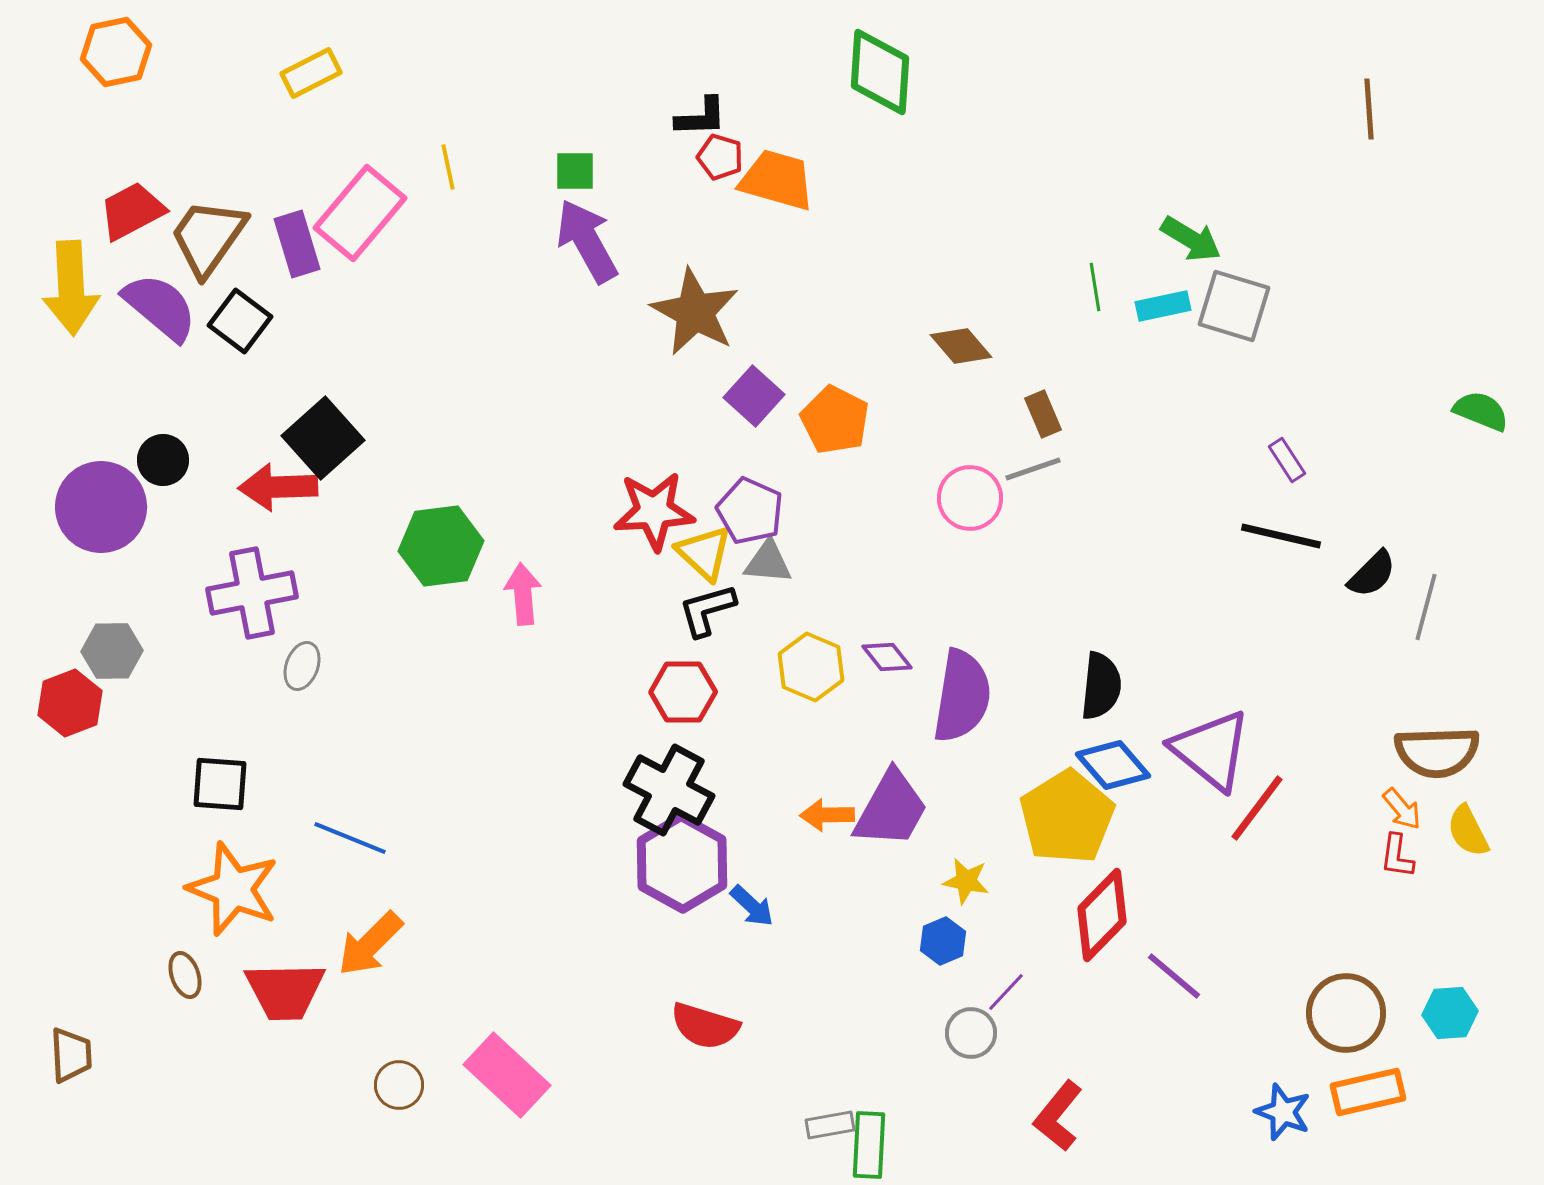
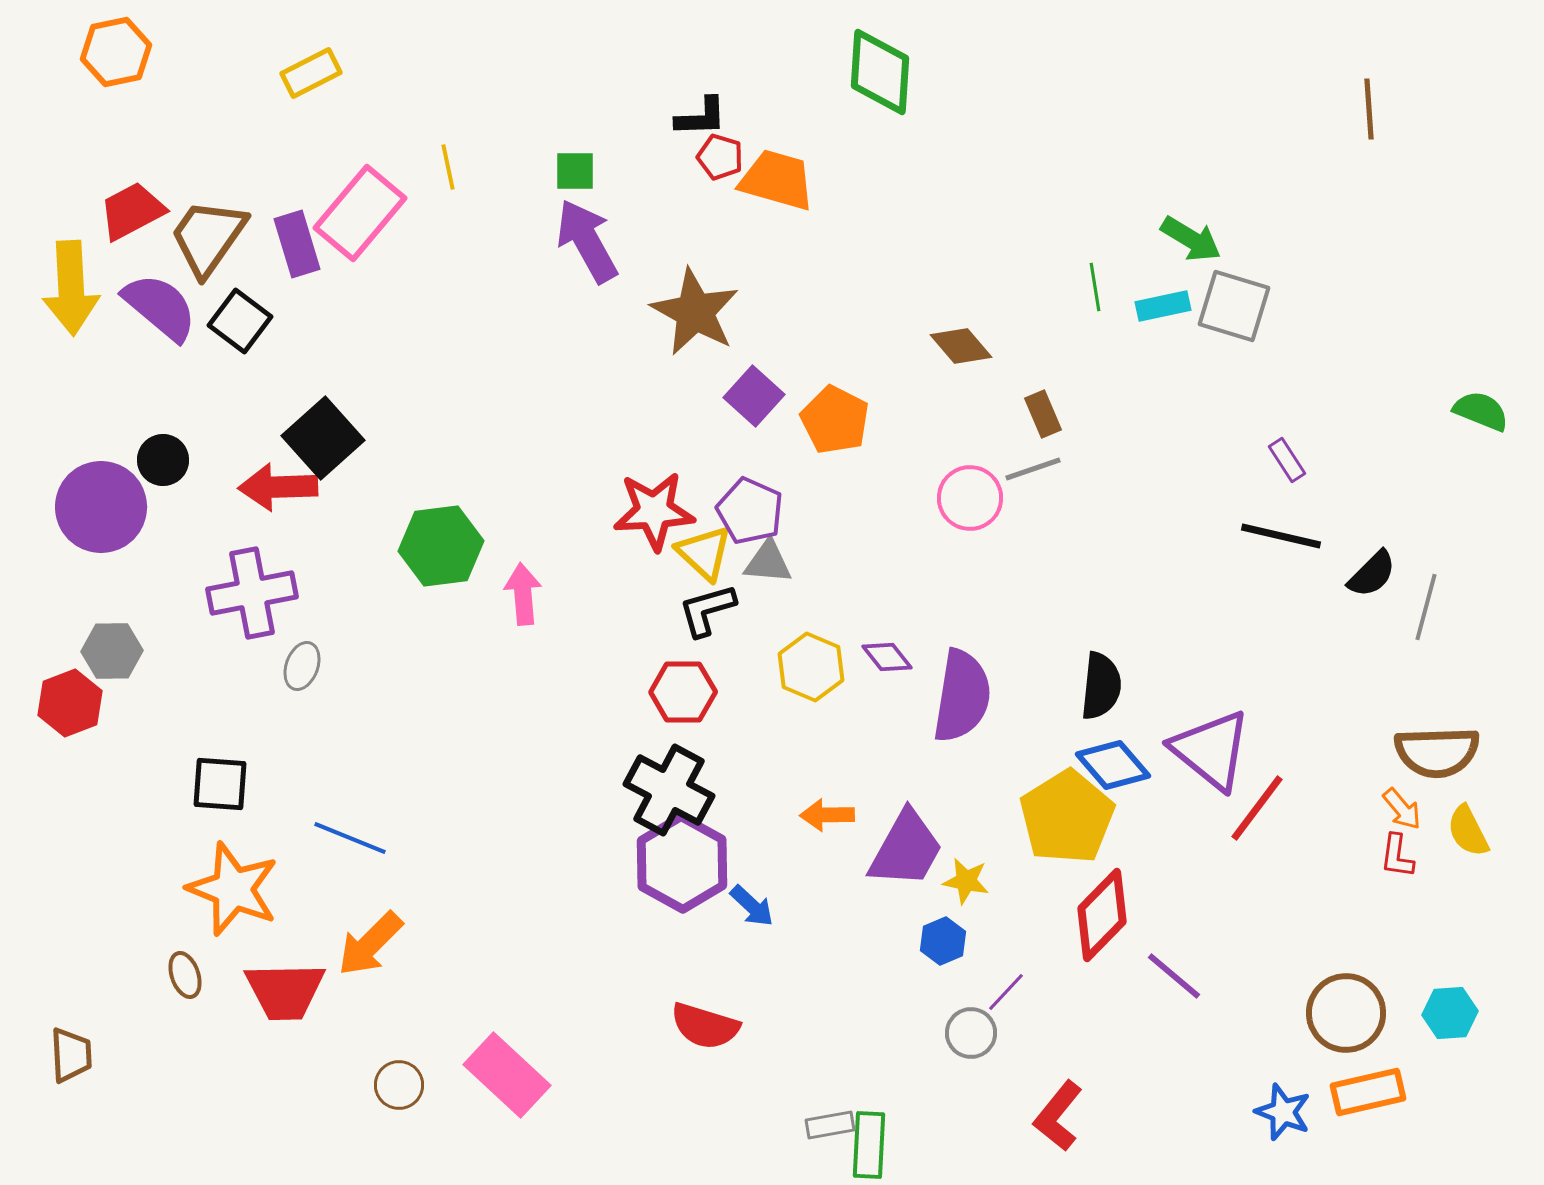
purple trapezoid at (891, 809): moved 15 px right, 40 px down
